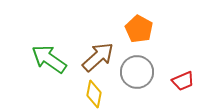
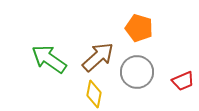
orange pentagon: moved 1 px up; rotated 12 degrees counterclockwise
